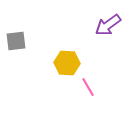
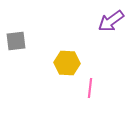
purple arrow: moved 3 px right, 4 px up
pink line: moved 2 px right, 1 px down; rotated 36 degrees clockwise
